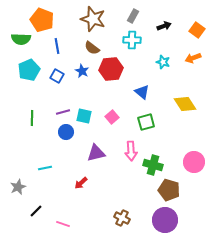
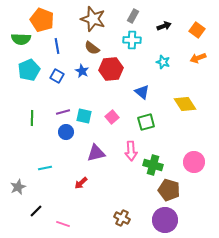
orange arrow: moved 5 px right
